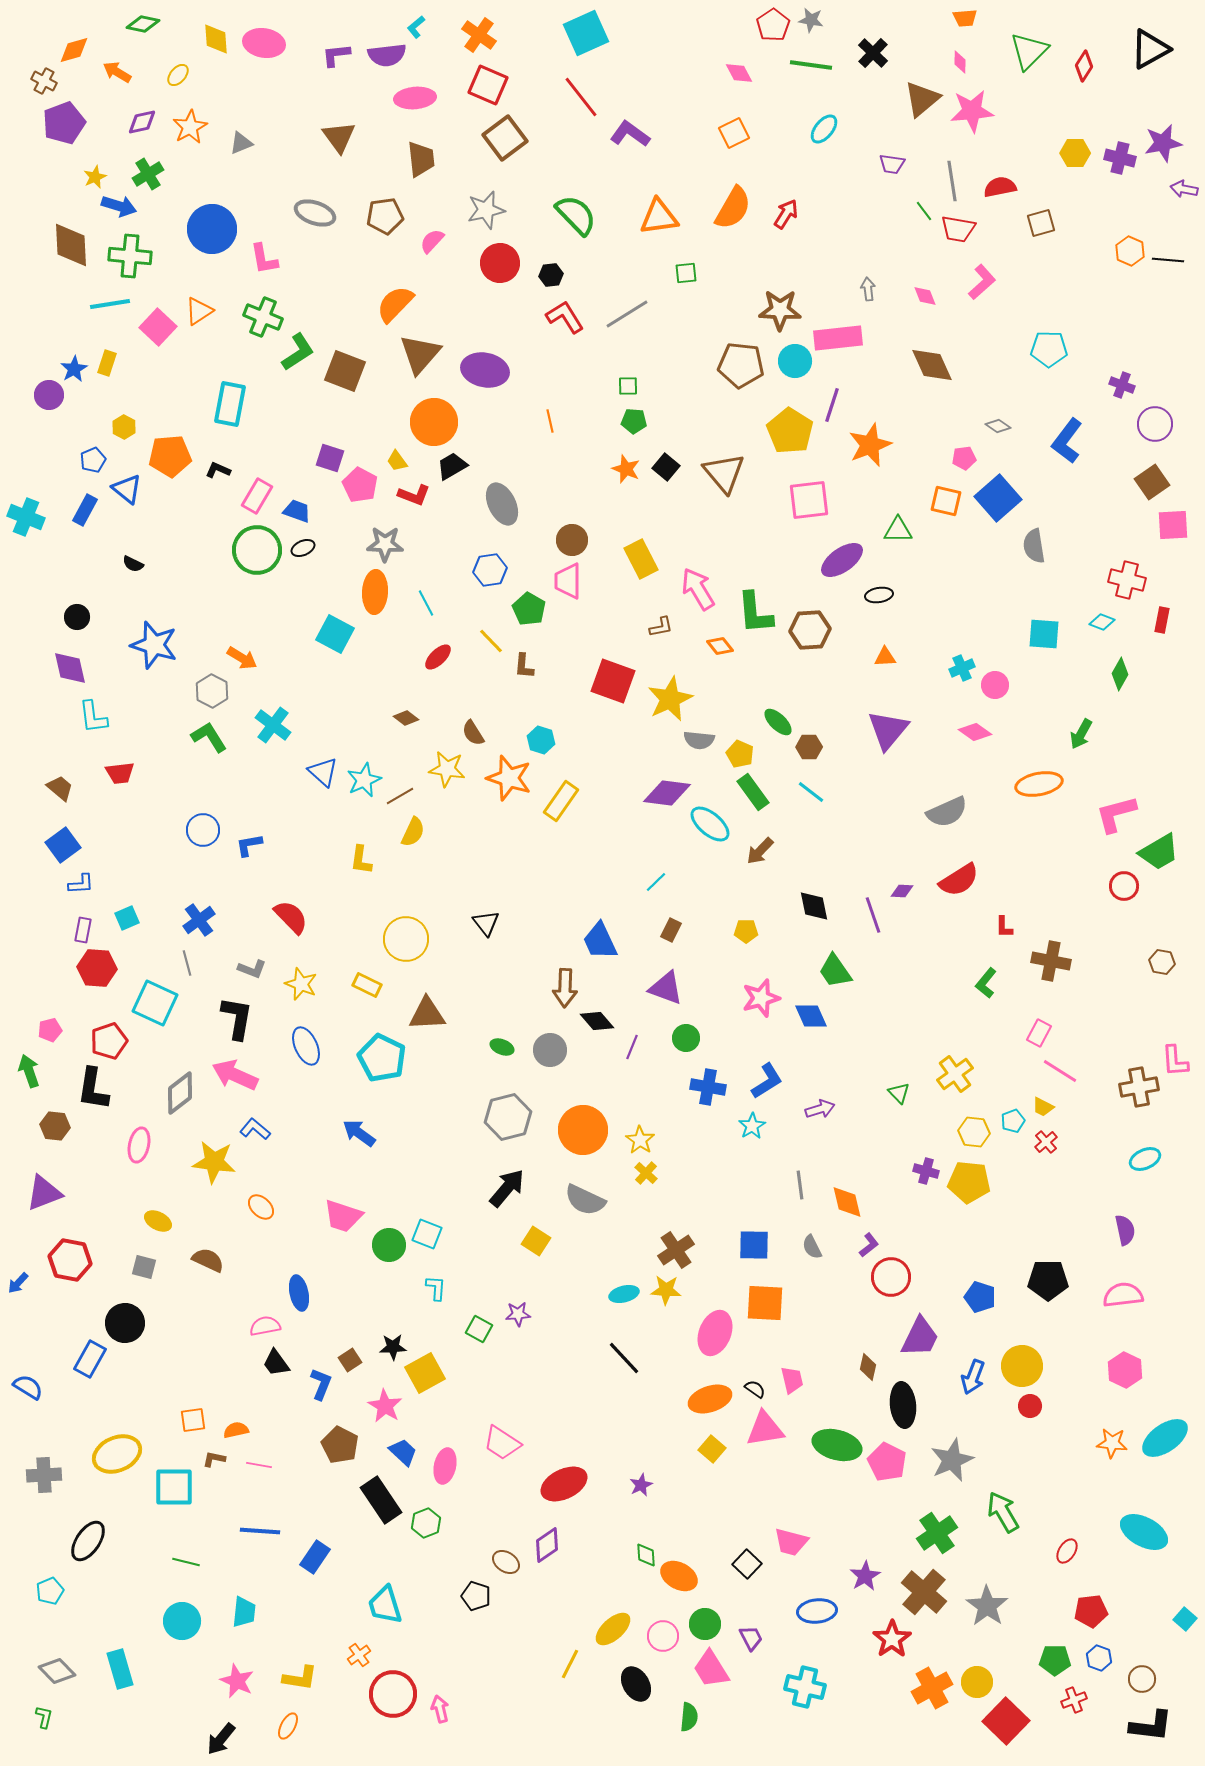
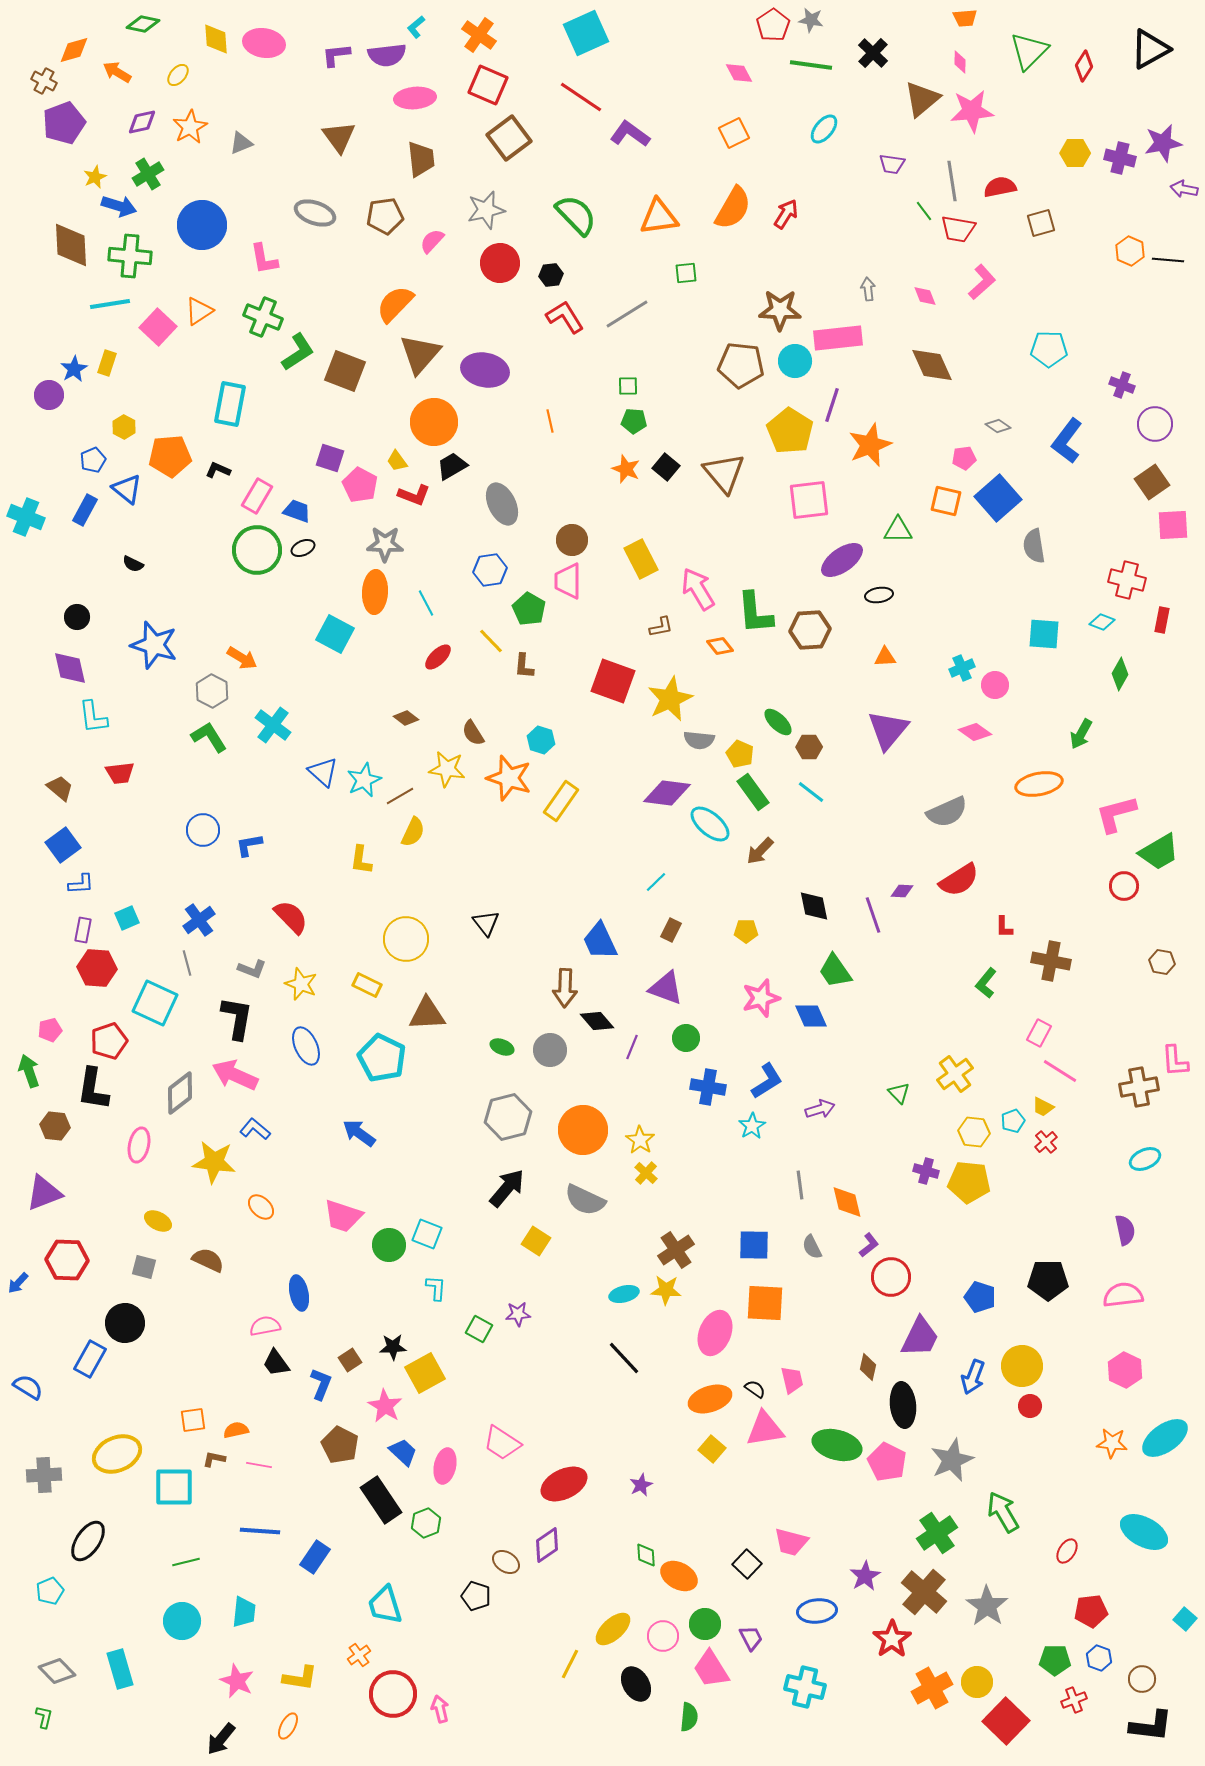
red line at (581, 97): rotated 18 degrees counterclockwise
brown square at (505, 138): moved 4 px right
blue circle at (212, 229): moved 10 px left, 4 px up
red hexagon at (70, 1260): moved 3 px left; rotated 9 degrees counterclockwise
green line at (186, 1562): rotated 28 degrees counterclockwise
